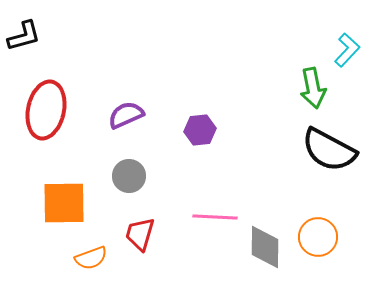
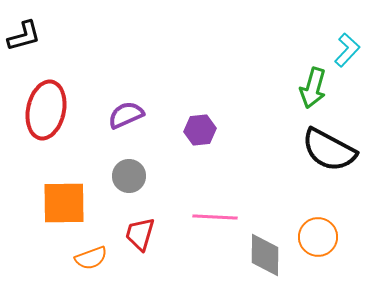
green arrow: rotated 27 degrees clockwise
gray diamond: moved 8 px down
